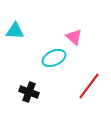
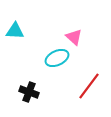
cyan ellipse: moved 3 px right
